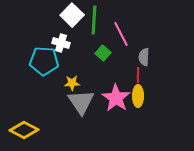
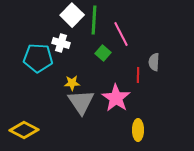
gray semicircle: moved 10 px right, 5 px down
cyan pentagon: moved 6 px left, 3 px up
yellow ellipse: moved 34 px down
